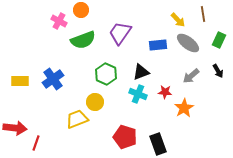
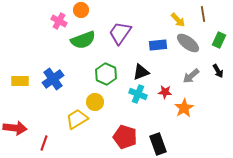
yellow trapezoid: rotated 10 degrees counterclockwise
red line: moved 8 px right
